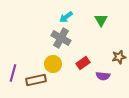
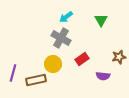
red rectangle: moved 1 px left, 4 px up
